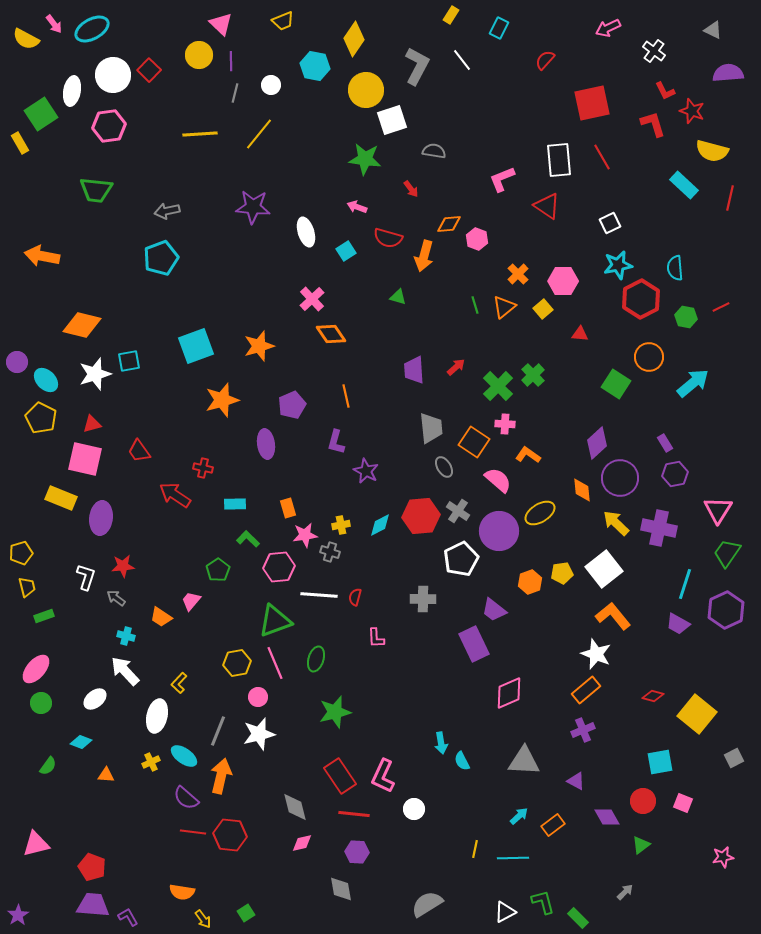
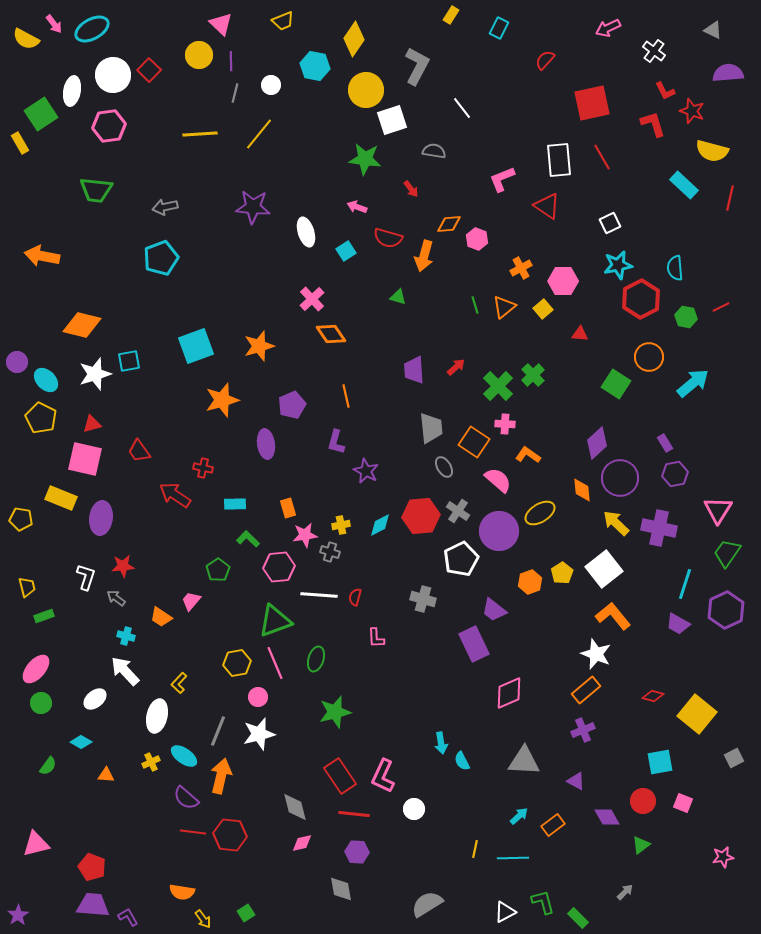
white line at (462, 60): moved 48 px down
gray arrow at (167, 211): moved 2 px left, 4 px up
orange cross at (518, 274): moved 3 px right, 6 px up; rotated 15 degrees clockwise
yellow pentagon at (21, 553): moved 34 px up; rotated 25 degrees clockwise
yellow pentagon at (562, 573): rotated 25 degrees counterclockwise
gray cross at (423, 599): rotated 15 degrees clockwise
cyan diamond at (81, 742): rotated 10 degrees clockwise
